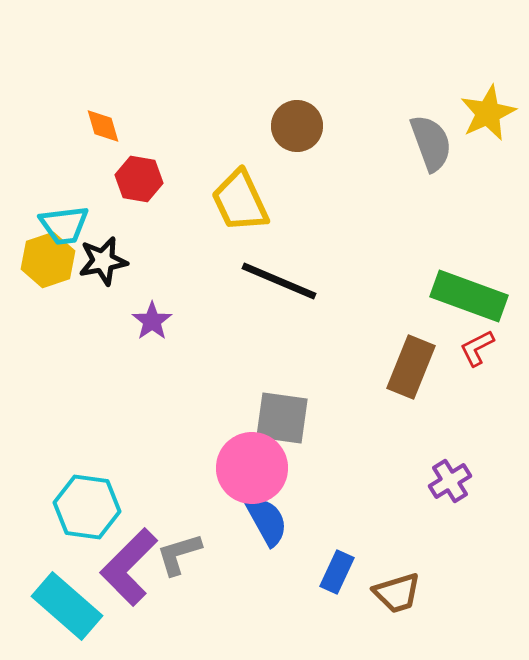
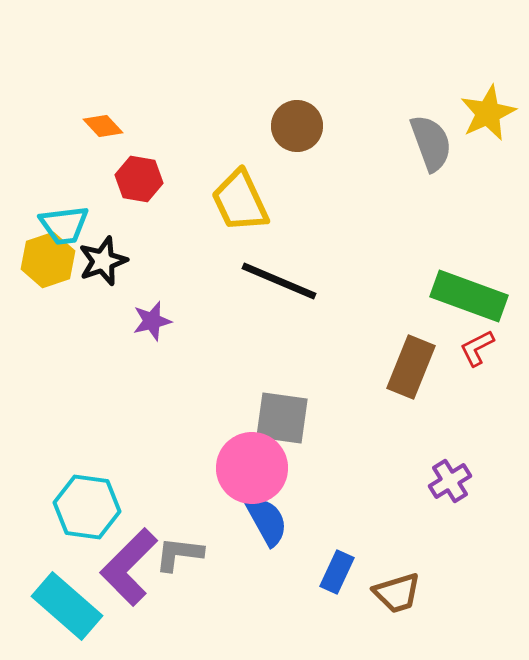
orange diamond: rotated 27 degrees counterclockwise
black star: rotated 9 degrees counterclockwise
purple star: rotated 21 degrees clockwise
gray L-shape: rotated 24 degrees clockwise
